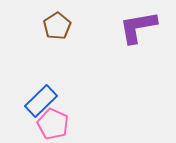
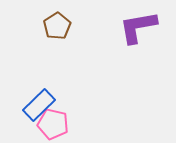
blue rectangle: moved 2 px left, 4 px down
pink pentagon: rotated 12 degrees counterclockwise
